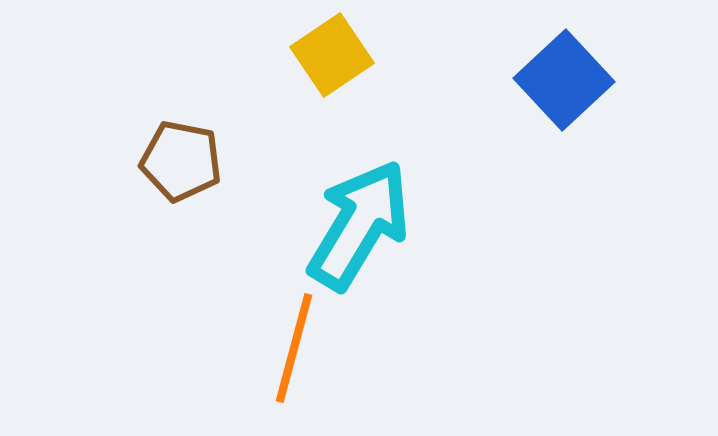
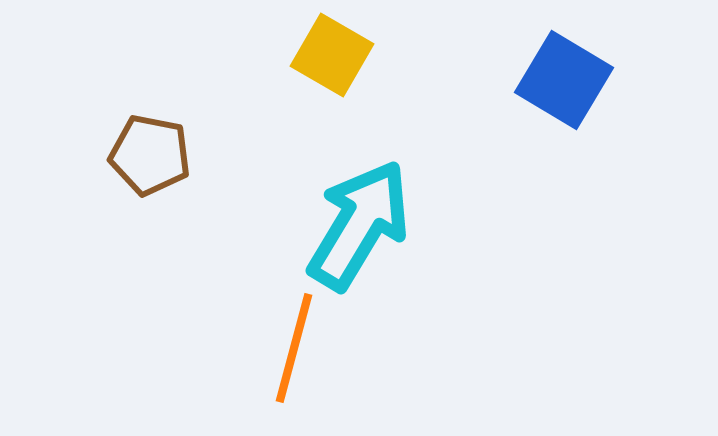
yellow square: rotated 26 degrees counterclockwise
blue square: rotated 16 degrees counterclockwise
brown pentagon: moved 31 px left, 6 px up
